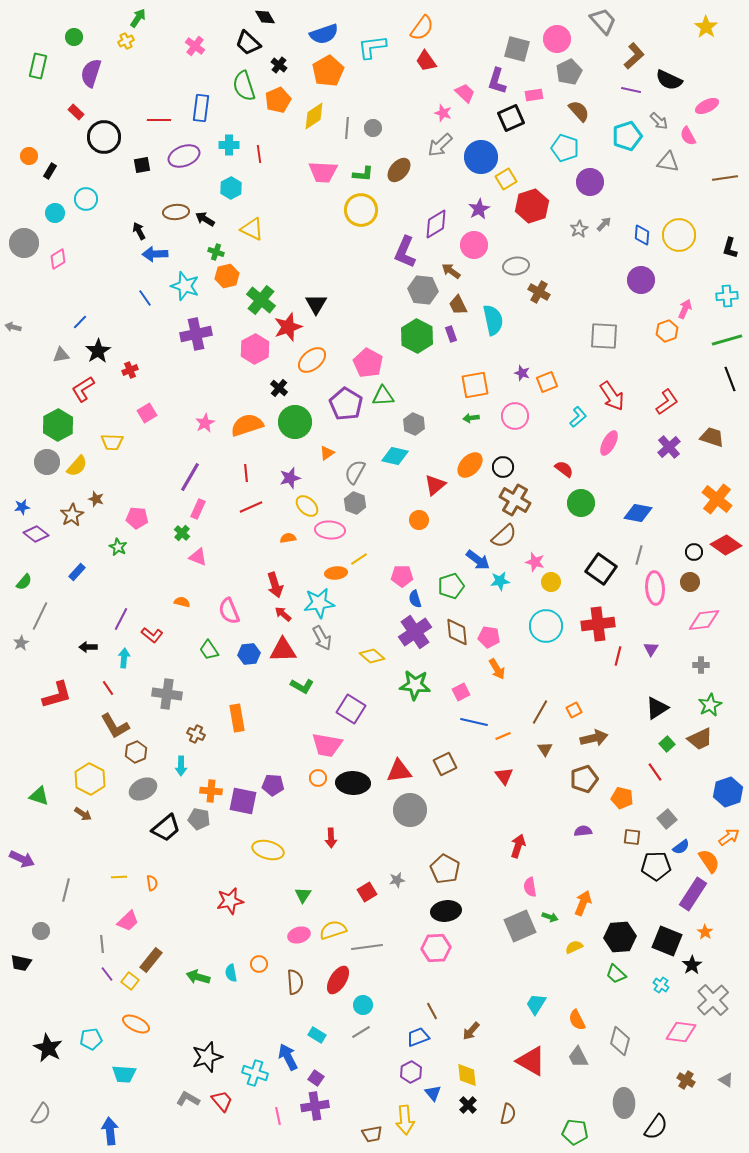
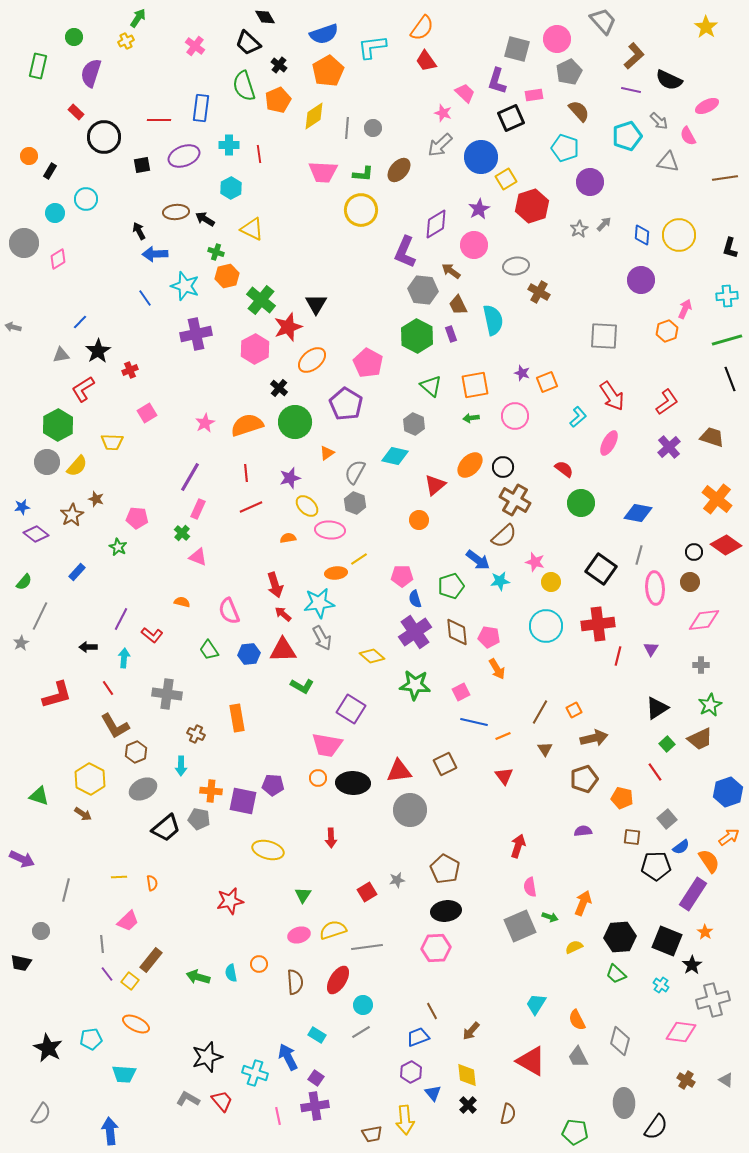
green triangle at (383, 396): moved 48 px right, 10 px up; rotated 45 degrees clockwise
gray cross at (713, 1000): rotated 28 degrees clockwise
